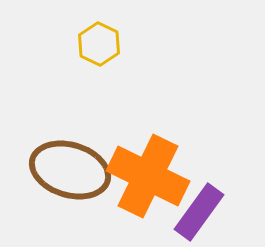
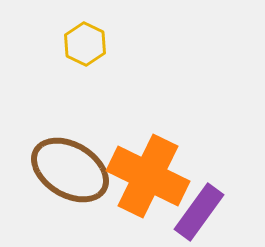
yellow hexagon: moved 14 px left
brown ellipse: rotated 14 degrees clockwise
